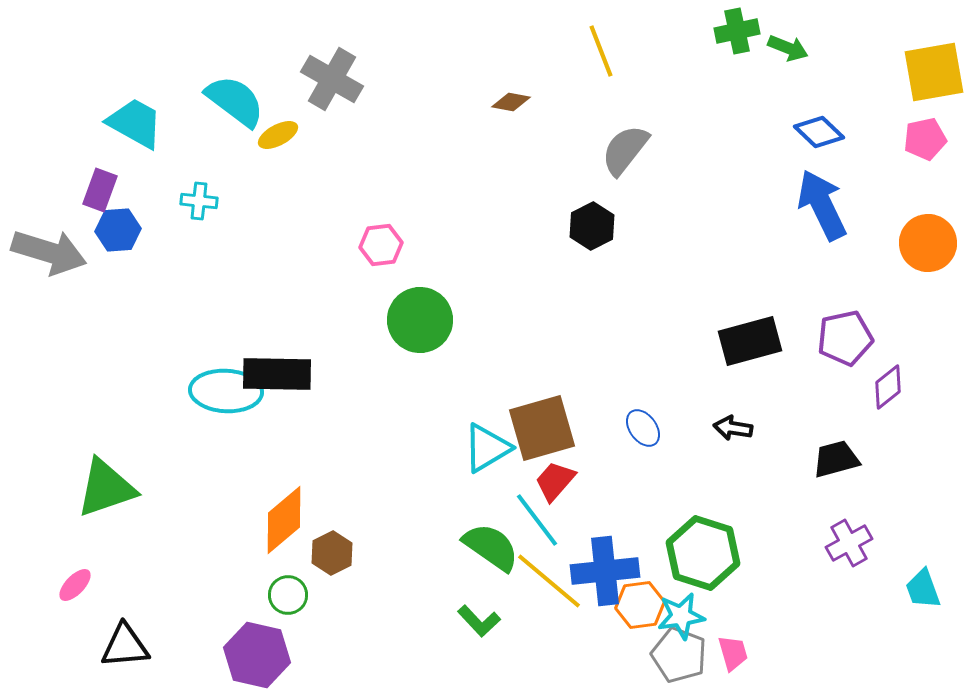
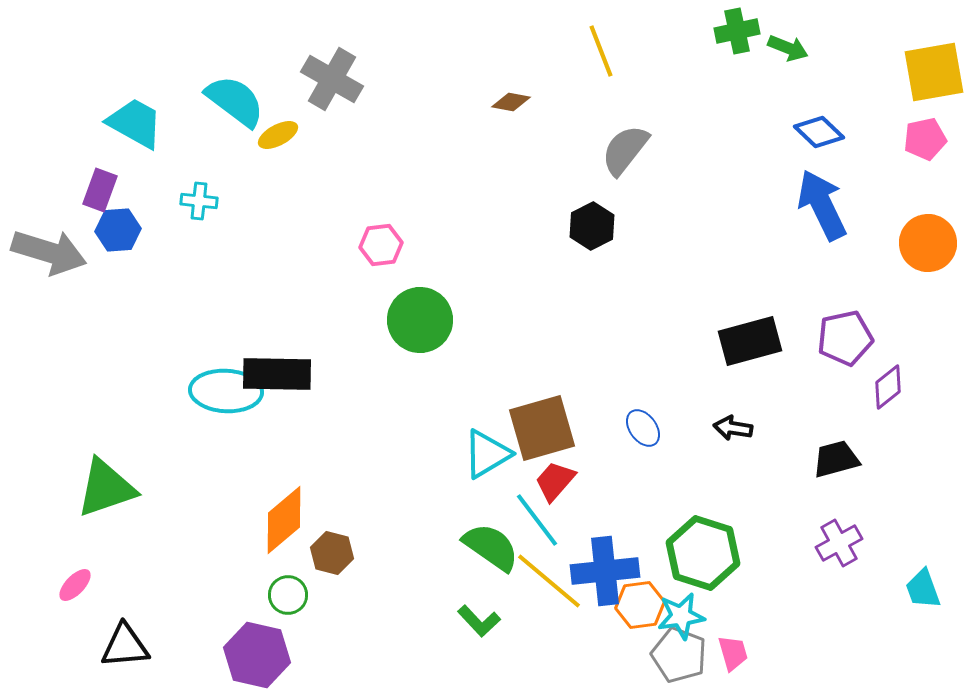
cyan triangle at (487, 448): moved 6 px down
purple cross at (849, 543): moved 10 px left
brown hexagon at (332, 553): rotated 18 degrees counterclockwise
